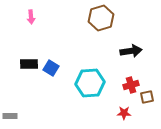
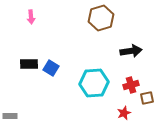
cyan hexagon: moved 4 px right
brown square: moved 1 px down
red star: rotated 24 degrees counterclockwise
